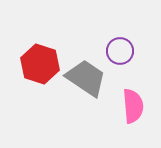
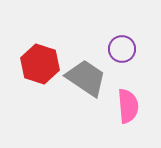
purple circle: moved 2 px right, 2 px up
pink semicircle: moved 5 px left
